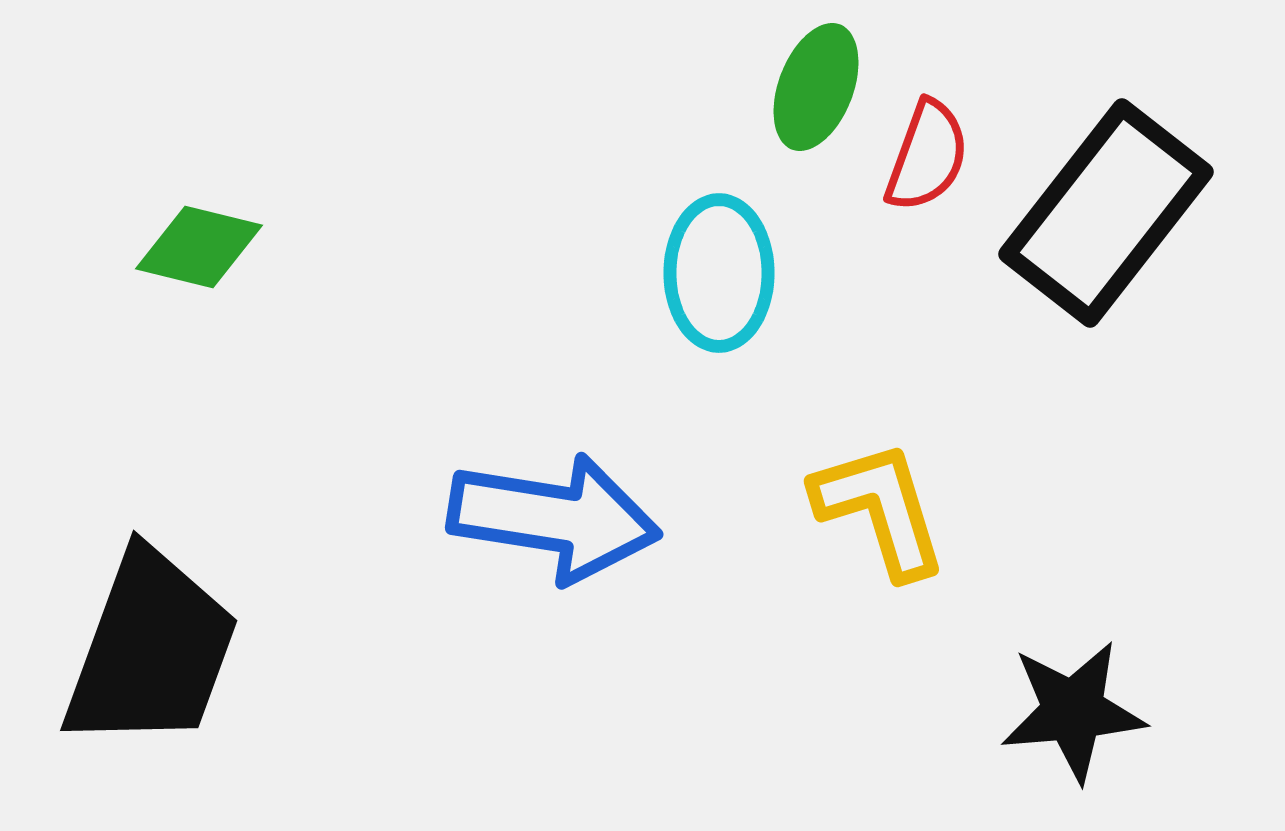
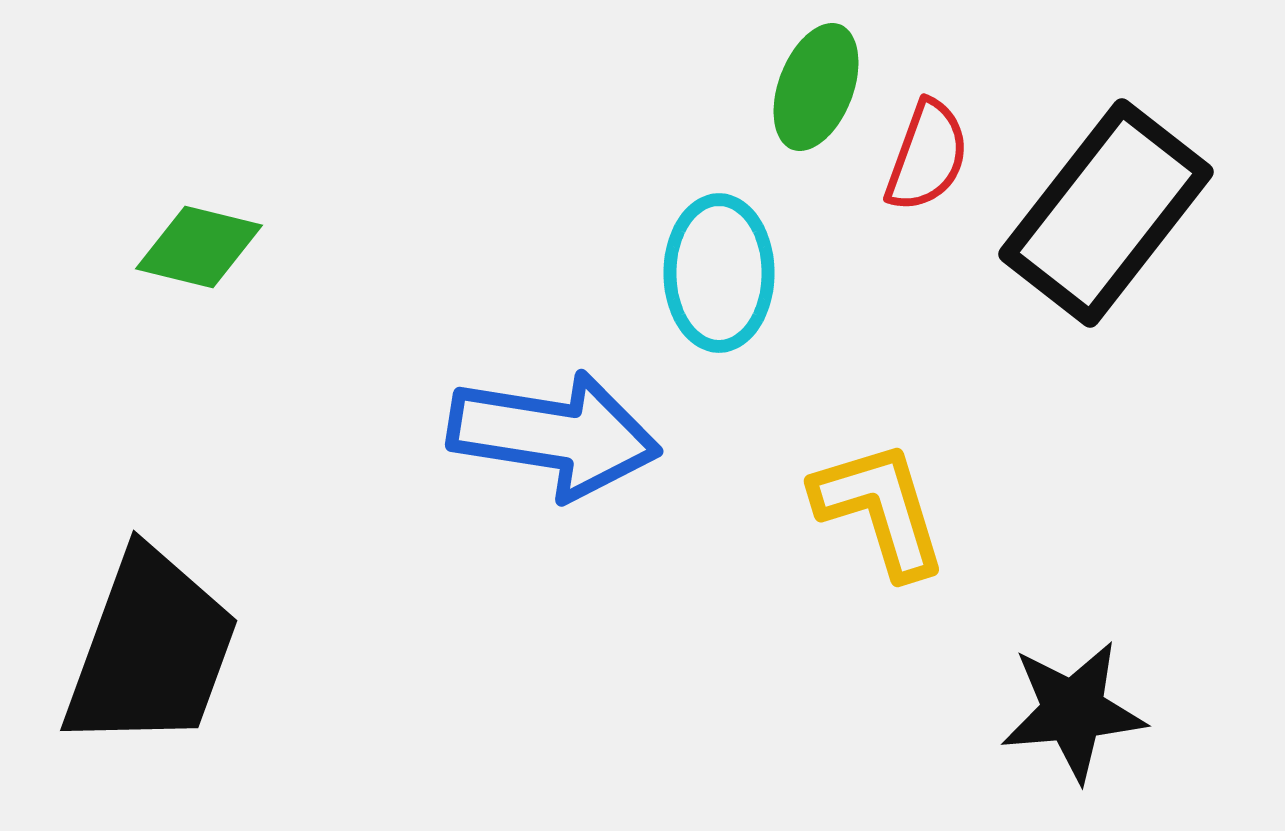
blue arrow: moved 83 px up
